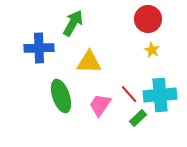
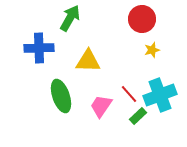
red circle: moved 6 px left
green arrow: moved 3 px left, 5 px up
yellow star: rotated 28 degrees clockwise
yellow triangle: moved 1 px left, 1 px up
cyan cross: rotated 16 degrees counterclockwise
pink trapezoid: moved 1 px right, 1 px down
green rectangle: moved 2 px up
